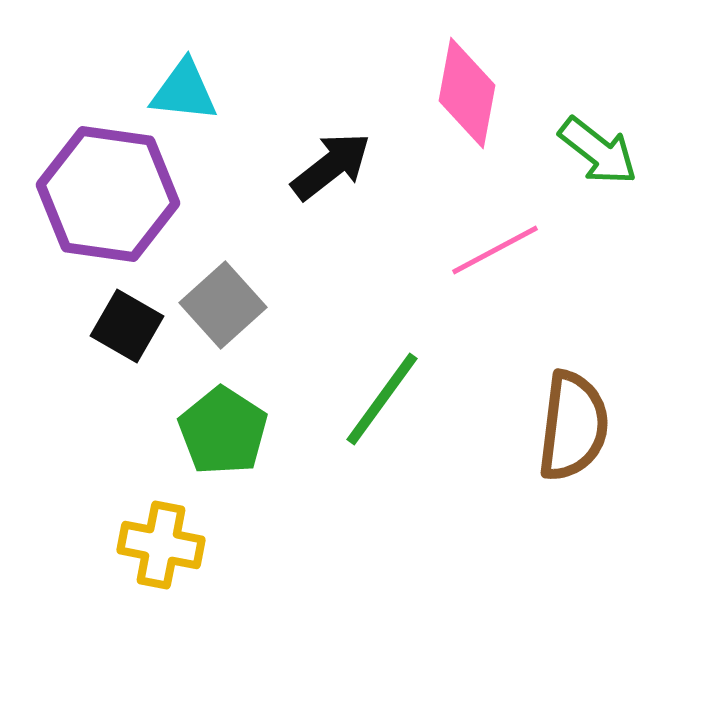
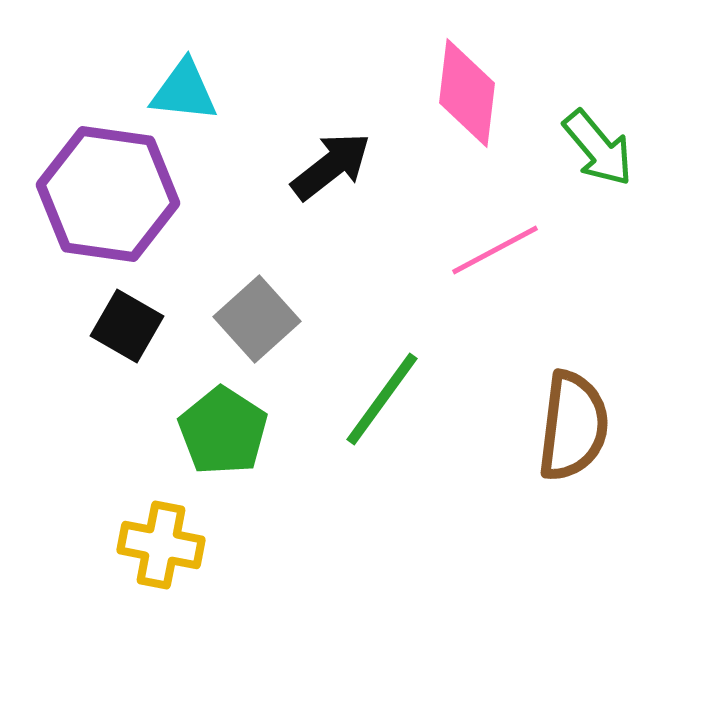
pink diamond: rotated 4 degrees counterclockwise
green arrow: moved 3 px up; rotated 12 degrees clockwise
gray square: moved 34 px right, 14 px down
